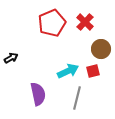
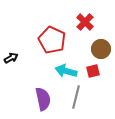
red pentagon: moved 17 px down; rotated 24 degrees counterclockwise
cyan arrow: moved 2 px left; rotated 140 degrees counterclockwise
purple semicircle: moved 5 px right, 5 px down
gray line: moved 1 px left, 1 px up
